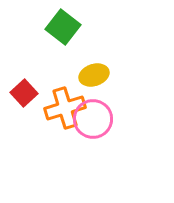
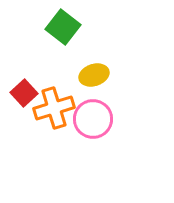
orange cross: moved 11 px left
